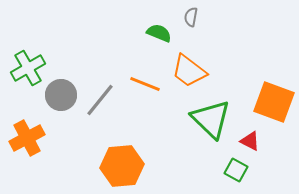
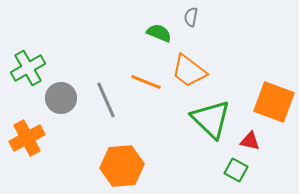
orange line: moved 1 px right, 2 px up
gray circle: moved 3 px down
gray line: moved 6 px right; rotated 63 degrees counterclockwise
red triangle: rotated 15 degrees counterclockwise
